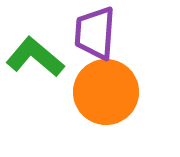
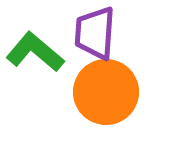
green L-shape: moved 5 px up
